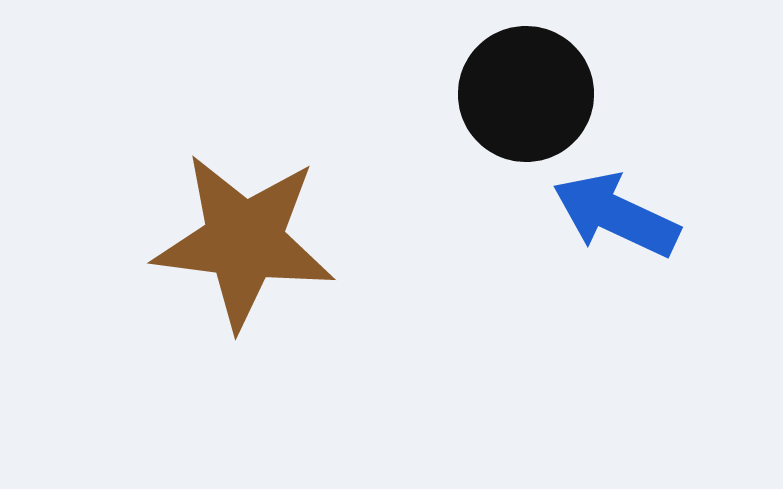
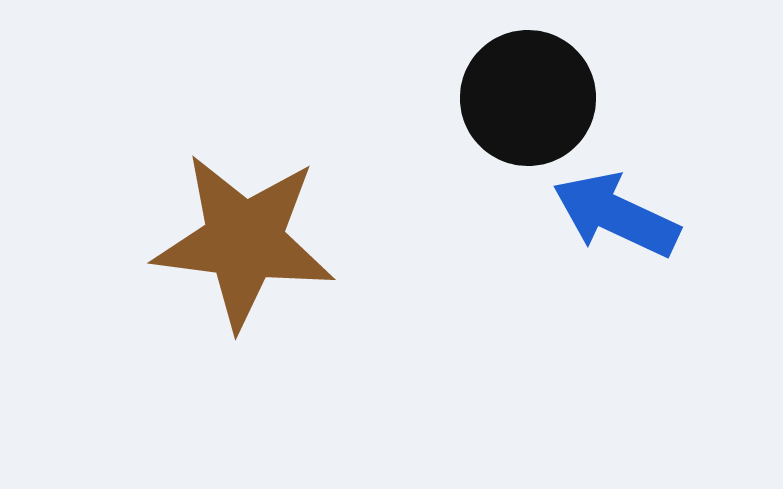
black circle: moved 2 px right, 4 px down
